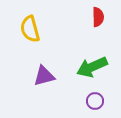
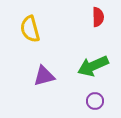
green arrow: moved 1 px right, 1 px up
